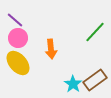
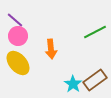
green line: rotated 20 degrees clockwise
pink circle: moved 2 px up
